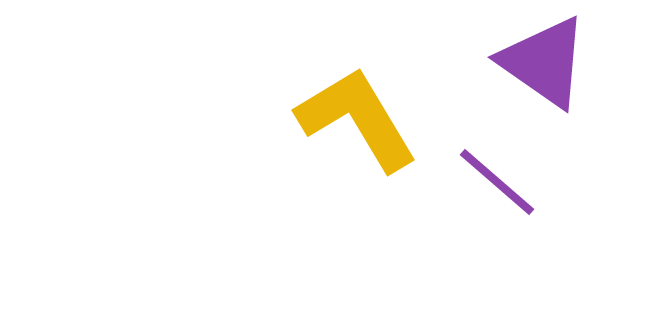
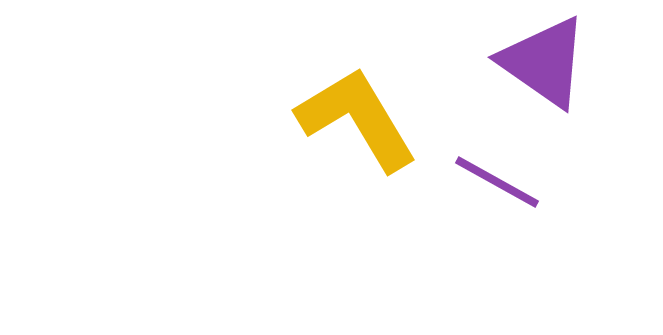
purple line: rotated 12 degrees counterclockwise
